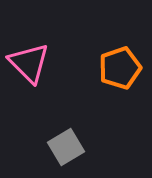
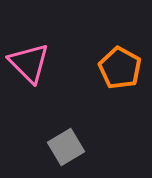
orange pentagon: rotated 24 degrees counterclockwise
